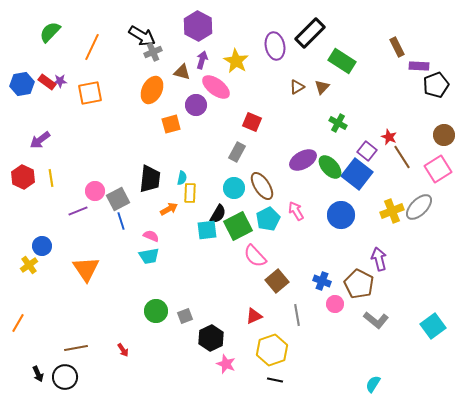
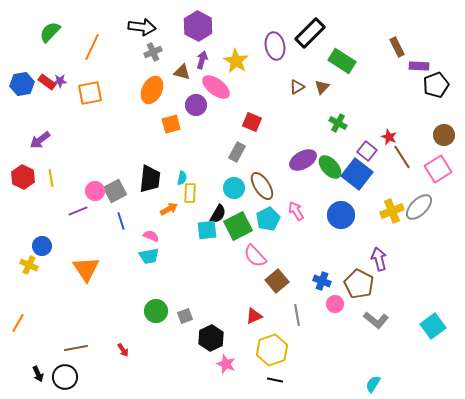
black arrow at (142, 36): moved 9 px up; rotated 24 degrees counterclockwise
gray square at (118, 199): moved 3 px left, 8 px up
yellow cross at (29, 265): rotated 30 degrees counterclockwise
